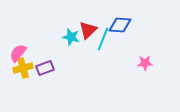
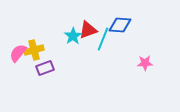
red triangle: rotated 24 degrees clockwise
cyan star: moved 2 px right, 1 px up; rotated 24 degrees clockwise
yellow cross: moved 11 px right, 18 px up
